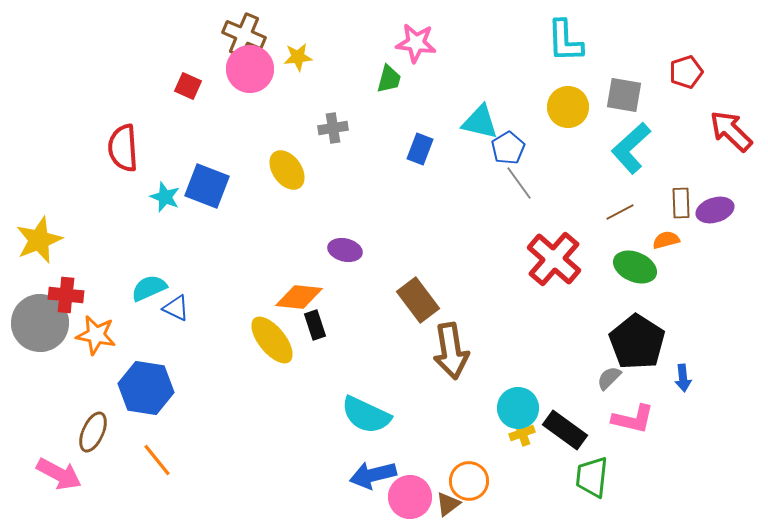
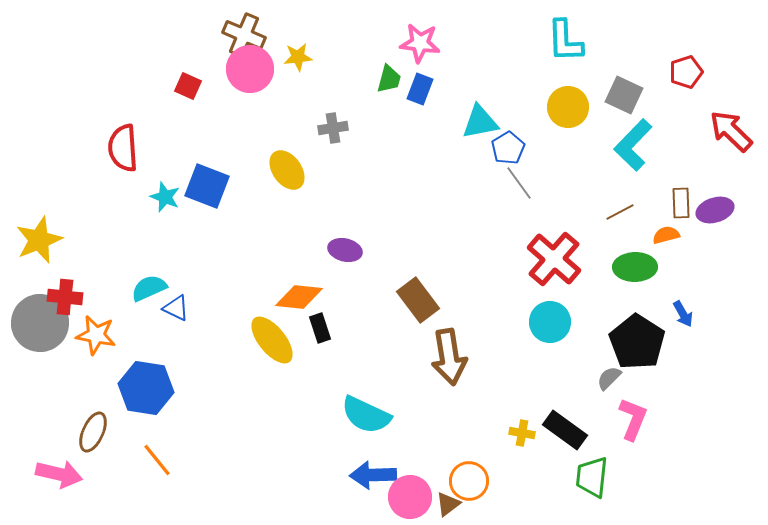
pink star at (416, 43): moved 4 px right
gray square at (624, 95): rotated 15 degrees clockwise
cyan triangle at (480, 122): rotated 24 degrees counterclockwise
cyan L-shape at (631, 148): moved 2 px right, 3 px up; rotated 4 degrees counterclockwise
blue rectangle at (420, 149): moved 60 px up
orange semicircle at (666, 240): moved 5 px up
green ellipse at (635, 267): rotated 24 degrees counterclockwise
red cross at (66, 295): moved 1 px left, 2 px down
black rectangle at (315, 325): moved 5 px right, 3 px down
brown arrow at (451, 351): moved 2 px left, 6 px down
blue arrow at (683, 378): moved 64 px up; rotated 24 degrees counterclockwise
cyan circle at (518, 408): moved 32 px right, 86 px up
pink L-shape at (633, 419): rotated 81 degrees counterclockwise
yellow cross at (522, 433): rotated 30 degrees clockwise
pink arrow at (59, 474): rotated 15 degrees counterclockwise
blue arrow at (373, 475): rotated 12 degrees clockwise
